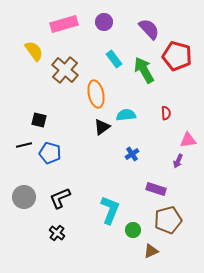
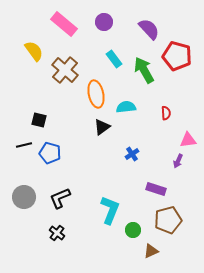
pink rectangle: rotated 56 degrees clockwise
cyan semicircle: moved 8 px up
